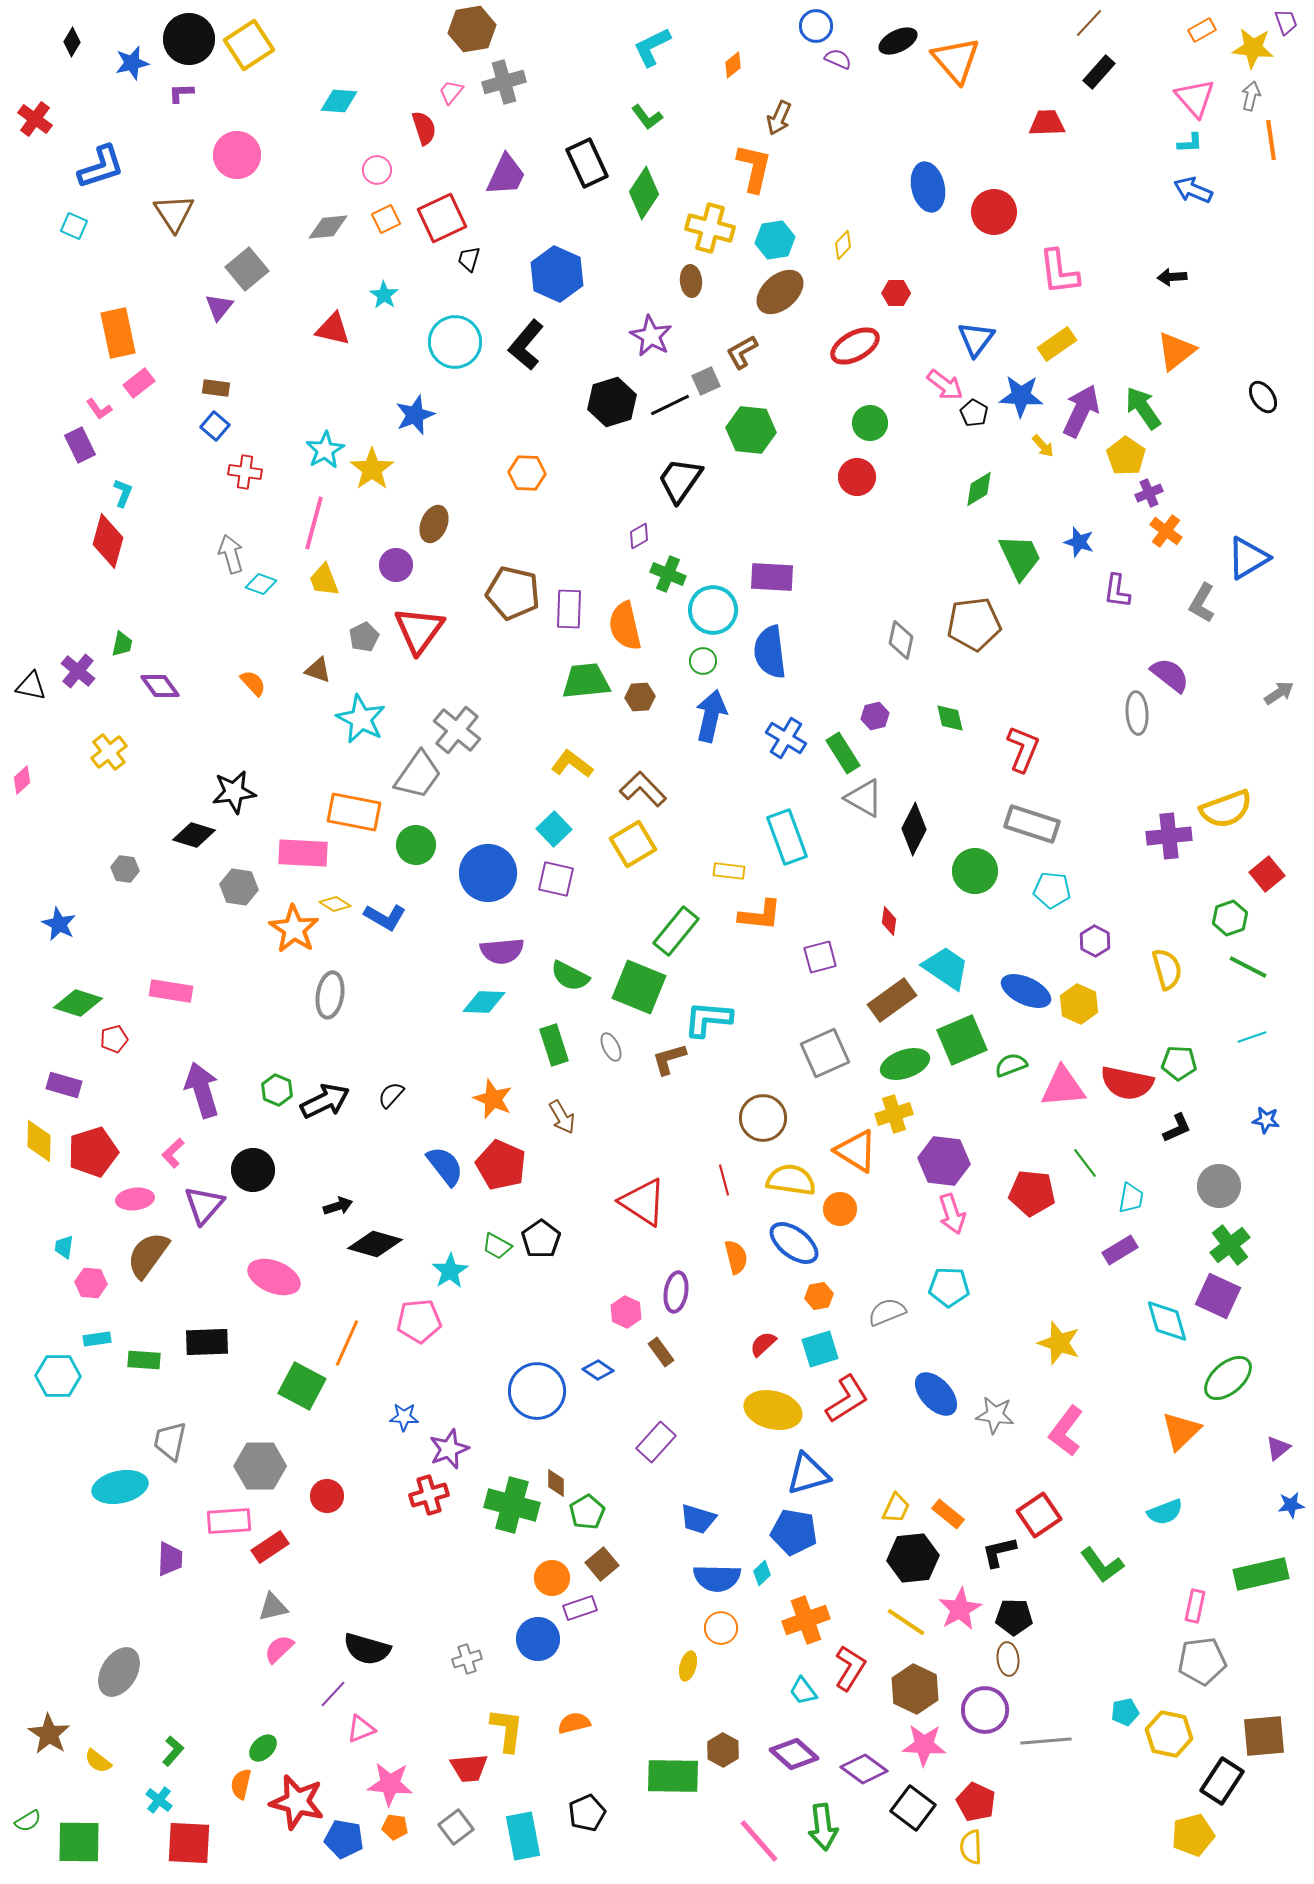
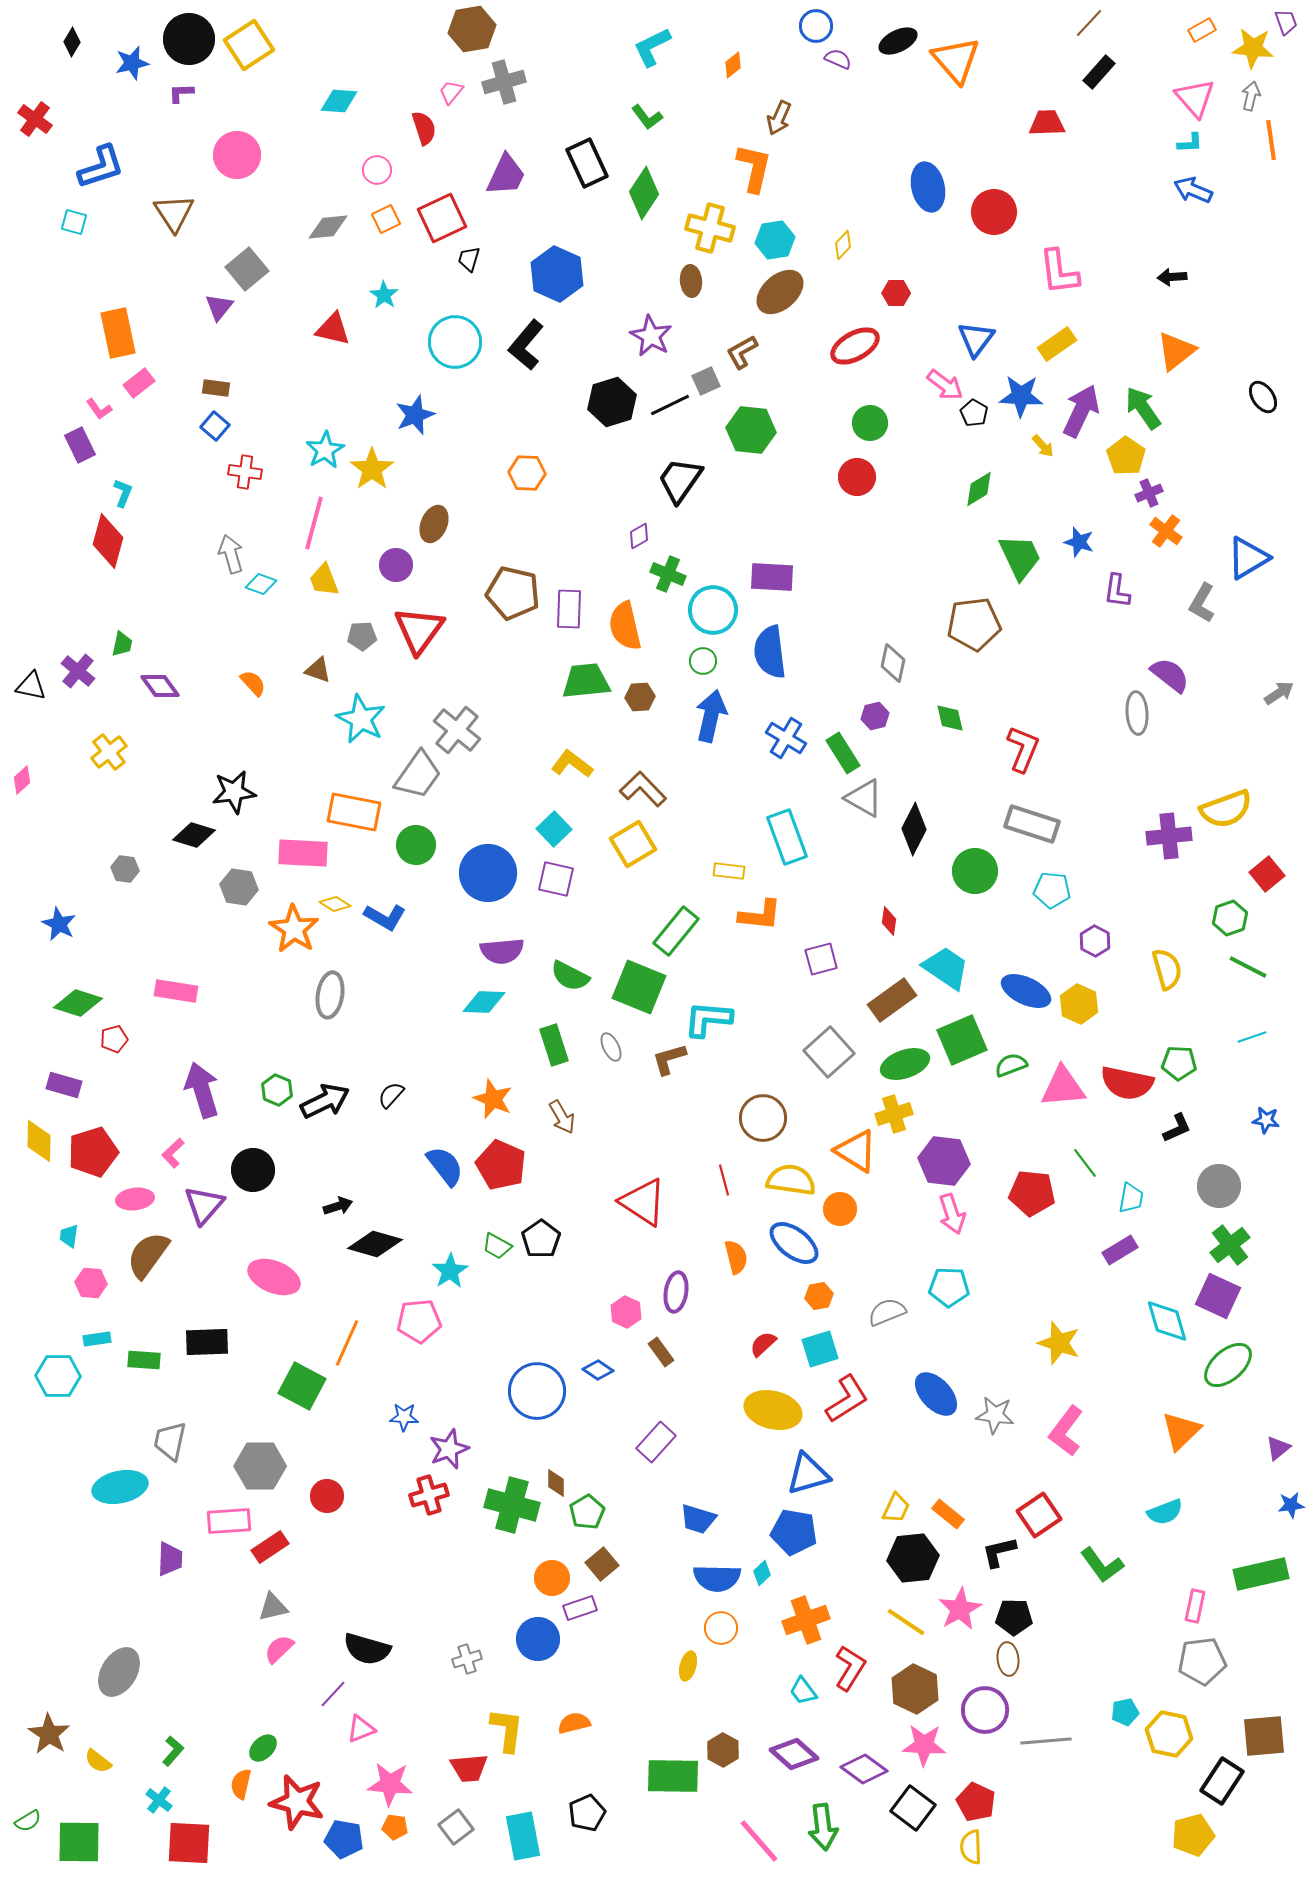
cyan square at (74, 226): moved 4 px up; rotated 8 degrees counterclockwise
gray pentagon at (364, 637): moved 2 px left, 1 px up; rotated 24 degrees clockwise
gray diamond at (901, 640): moved 8 px left, 23 px down
purple square at (820, 957): moved 1 px right, 2 px down
pink rectangle at (171, 991): moved 5 px right
gray square at (825, 1053): moved 4 px right, 1 px up; rotated 18 degrees counterclockwise
cyan trapezoid at (64, 1247): moved 5 px right, 11 px up
green ellipse at (1228, 1378): moved 13 px up
